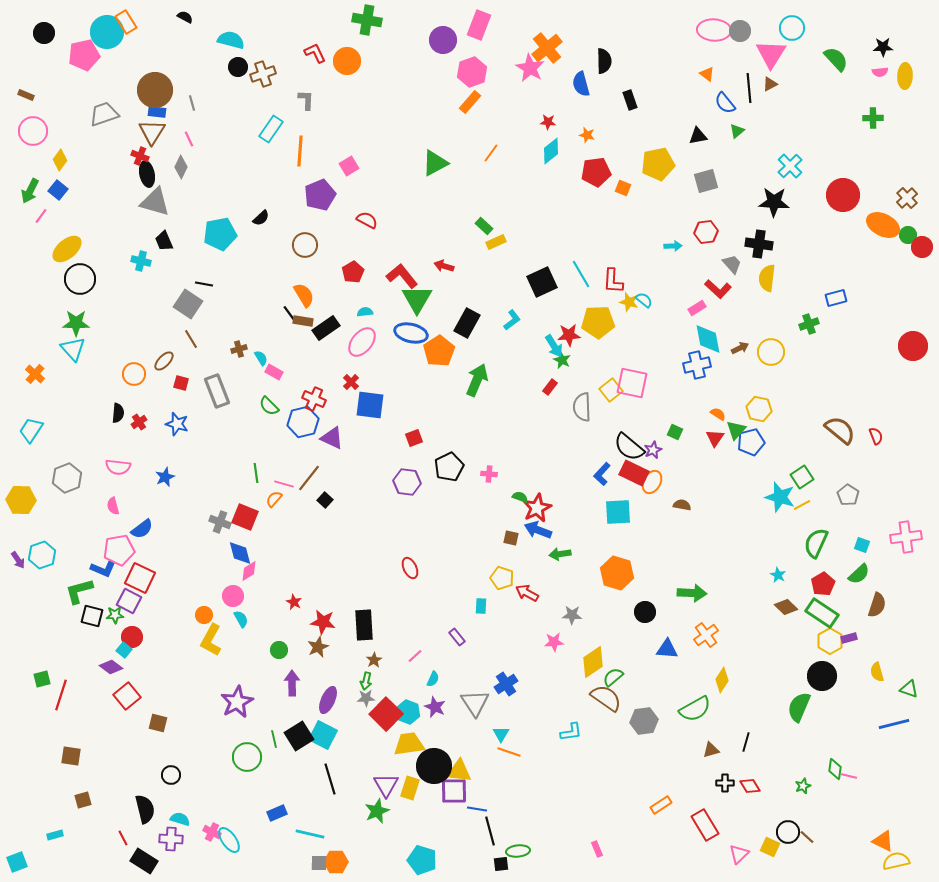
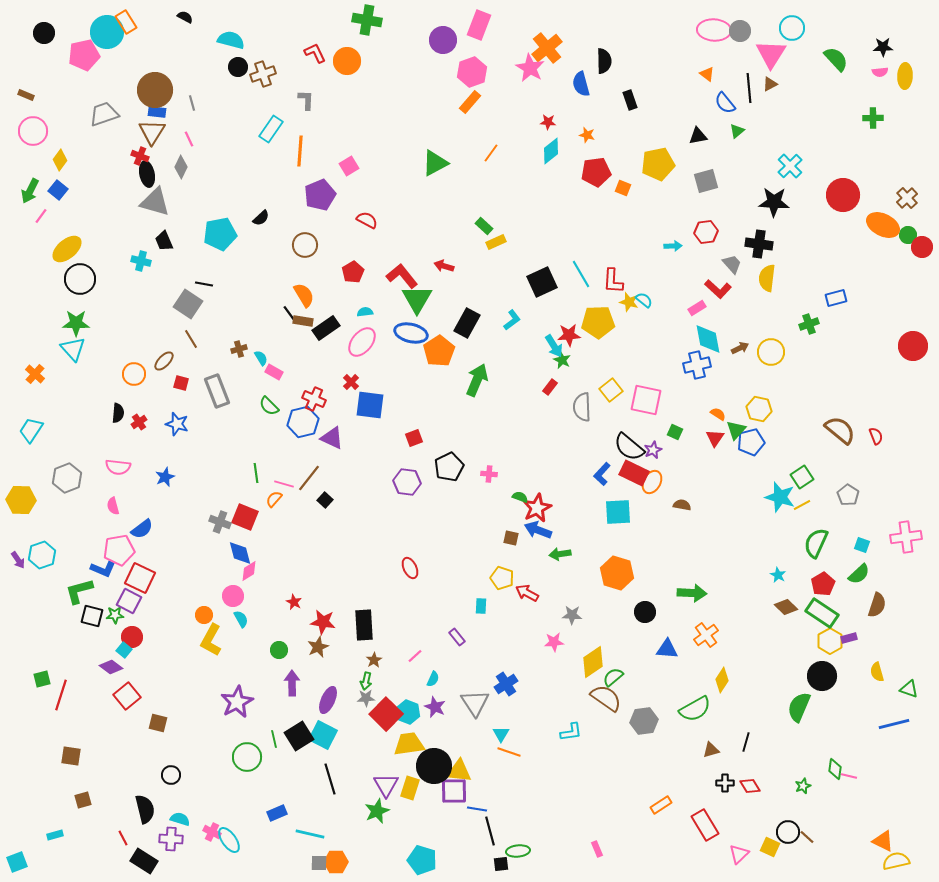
pink square at (632, 383): moved 14 px right, 17 px down
